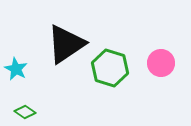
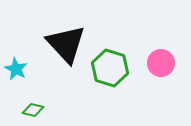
black triangle: rotated 39 degrees counterclockwise
green diamond: moved 8 px right, 2 px up; rotated 20 degrees counterclockwise
